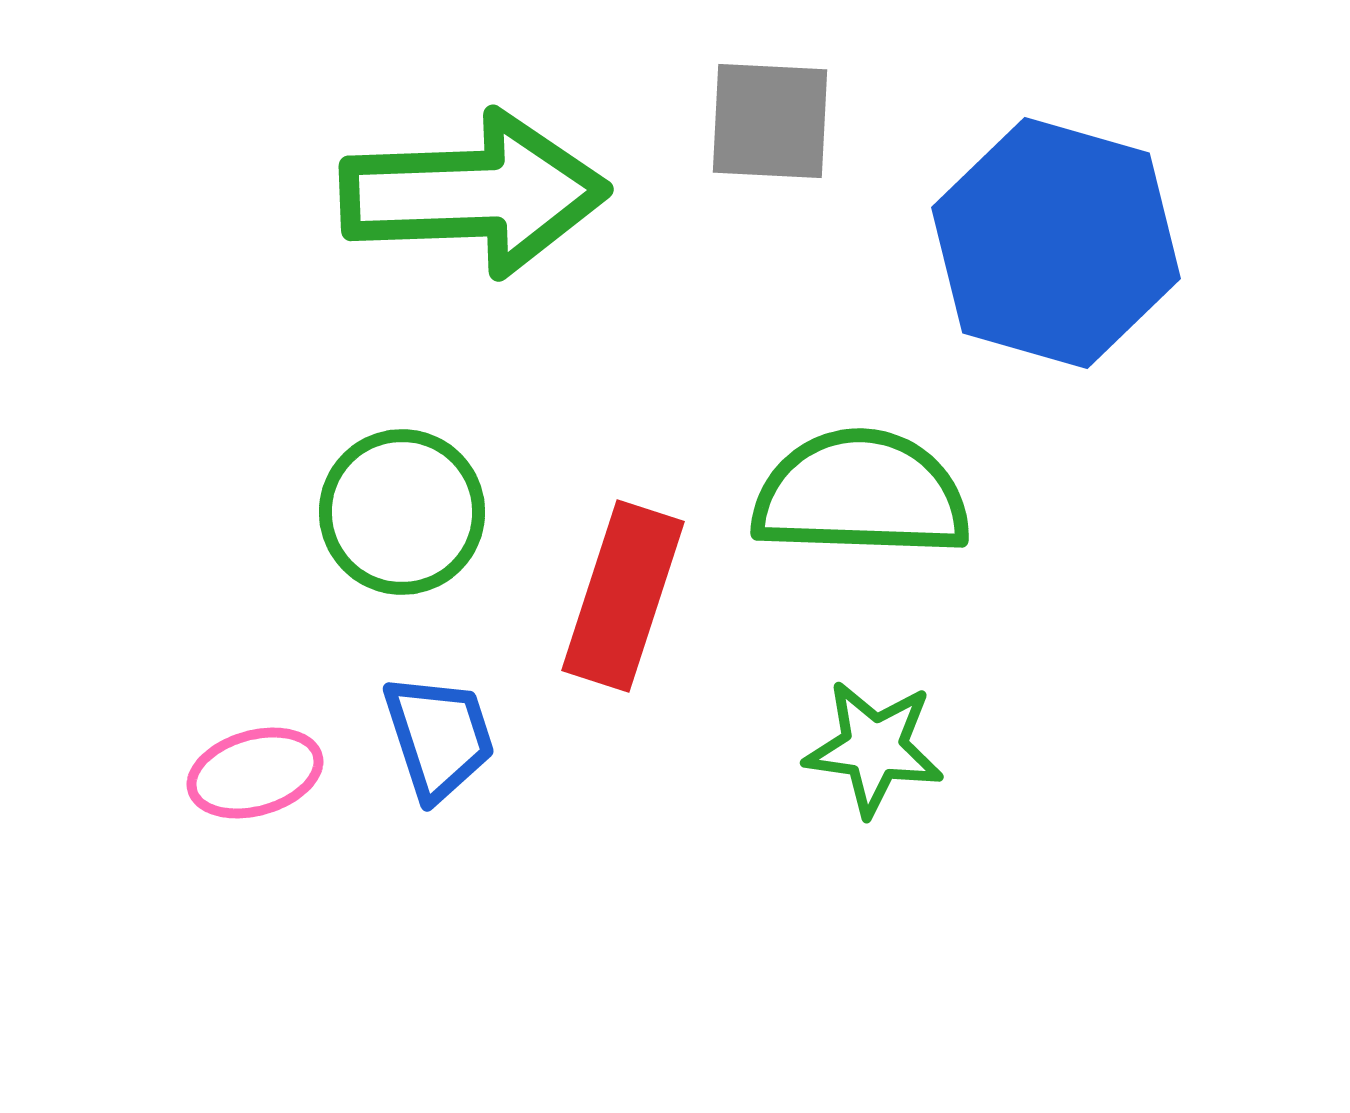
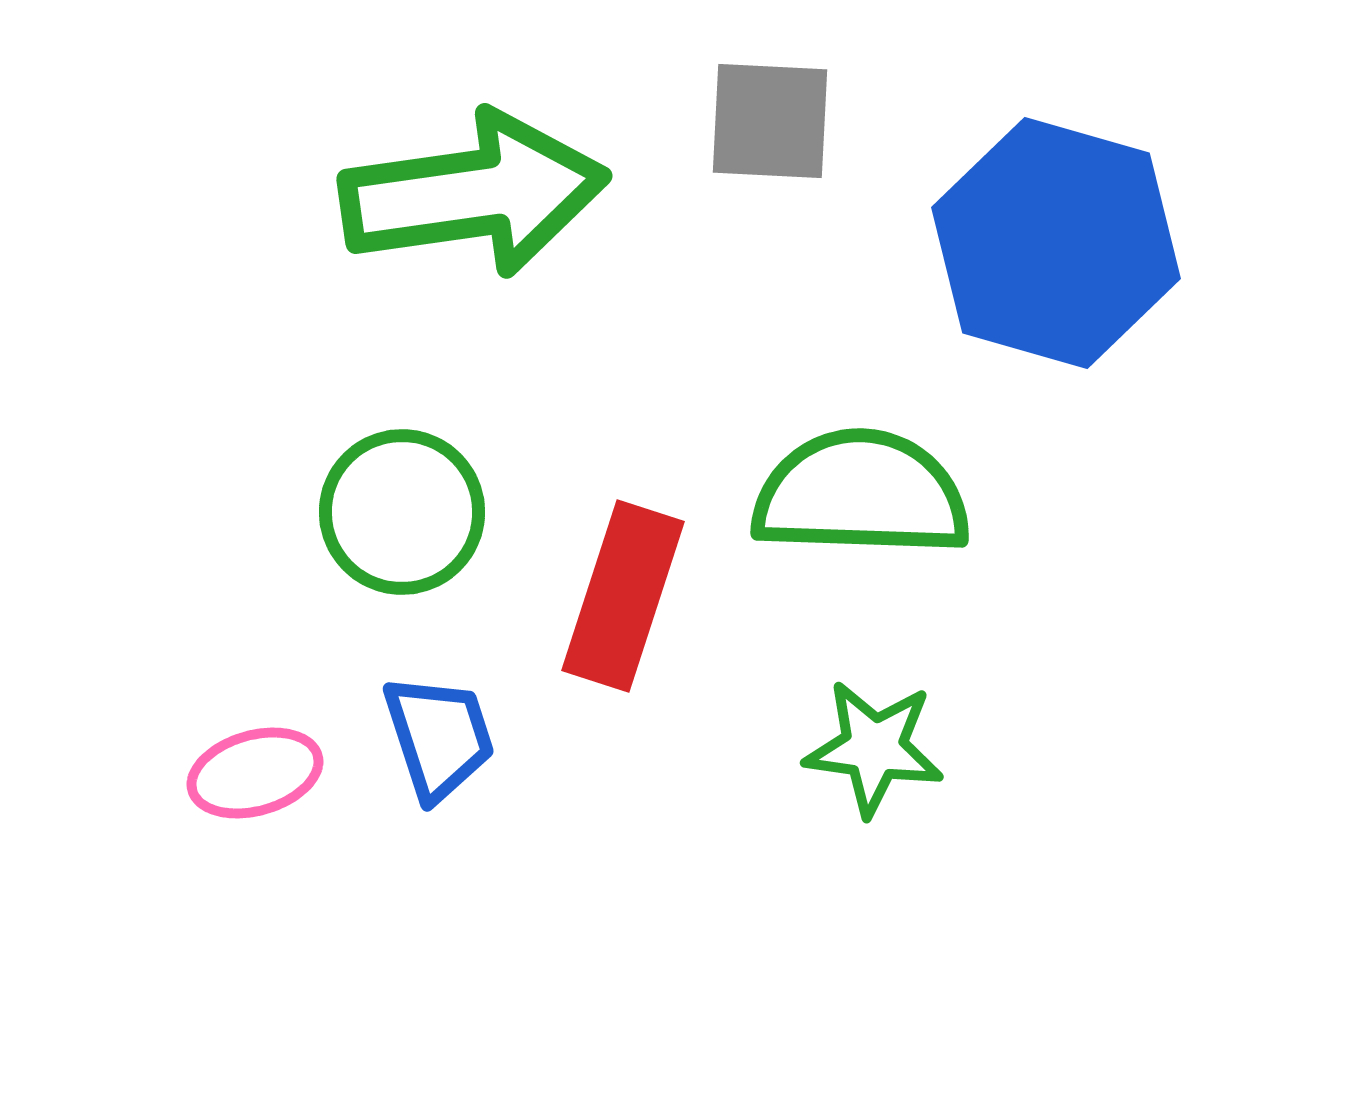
green arrow: rotated 6 degrees counterclockwise
